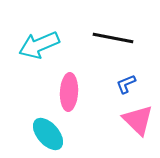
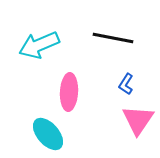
blue L-shape: rotated 35 degrees counterclockwise
pink triangle: rotated 20 degrees clockwise
